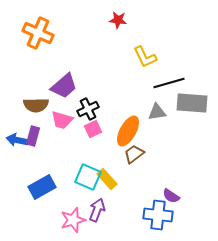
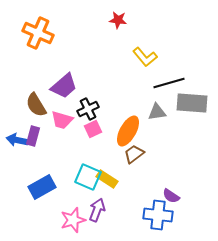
yellow L-shape: rotated 15 degrees counterclockwise
brown semicircle: rotated 60 degrees clockwise
yellow rectangle: rotated 15 degrees counterclockwise
